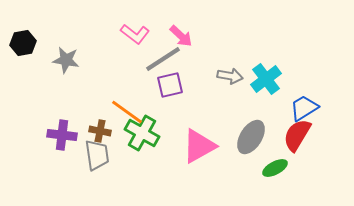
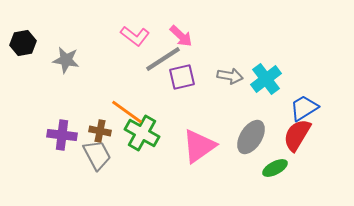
pink L-shape: moved 2 px down
purple square: moved 12 px right, 8 px up
pink triangle: rotated 6 degrees counterclockwise
gray trapezoid: rotated 20 degrees counterclockwise
